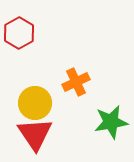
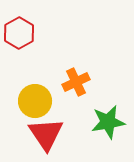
yellow circle: moved 2 px up
green star: moved 3 px left
red triangle: moved 11 px right
